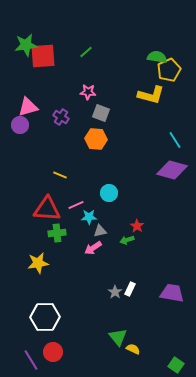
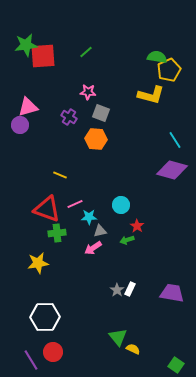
purple cross: moved 8 px right
cyan circle: moved 12 px right, 12 px down
pink line: moved 1 px left, 1 px up
red triangle: rotated 16 degrees clockwise
gray star: moved 2 px right, 2 px up
